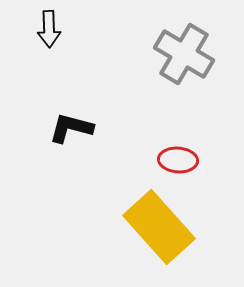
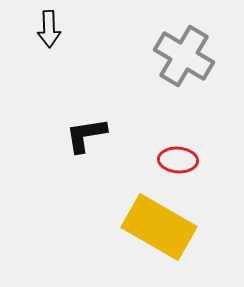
gray cross: moved 2 px down
black L-shape: moved 15 px right, 7 px down; rotated 24 degrees counterclockwise
yellow rectangle: rotated 18 degrees counterclockwise
